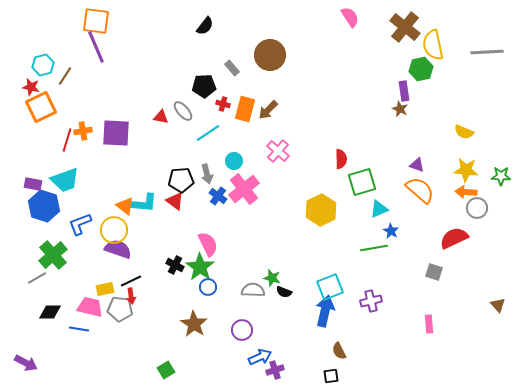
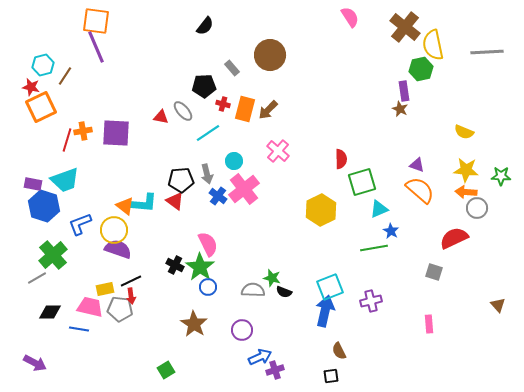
purple arrow at (26, 363): moved 9 px right
